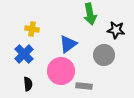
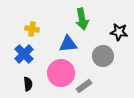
green arrow: moved 8 px left, 5 px down
black star: moved 3 px right, 2 px down
blue triangle: rotated 30 degrees clockwise
gray circle: moved 1 px left, 1 px down
pink circle: moved 2 px down
gray rectangle: rotated 42 degrees counterclockwise
